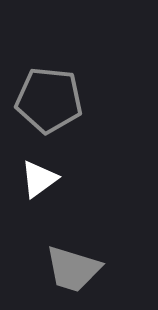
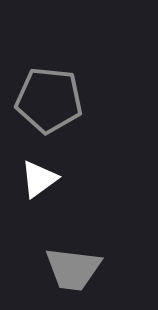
gray trapezoid: rotated 10 degrees counterclockwise
